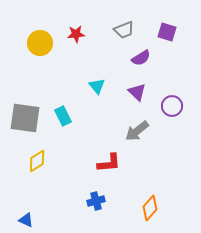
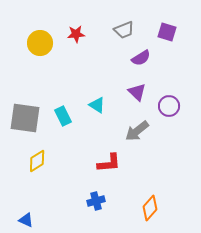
cyan triangle: moved 19 px down; rotated 18 degrees counterclockwise
purple circle: moved 3 px left
